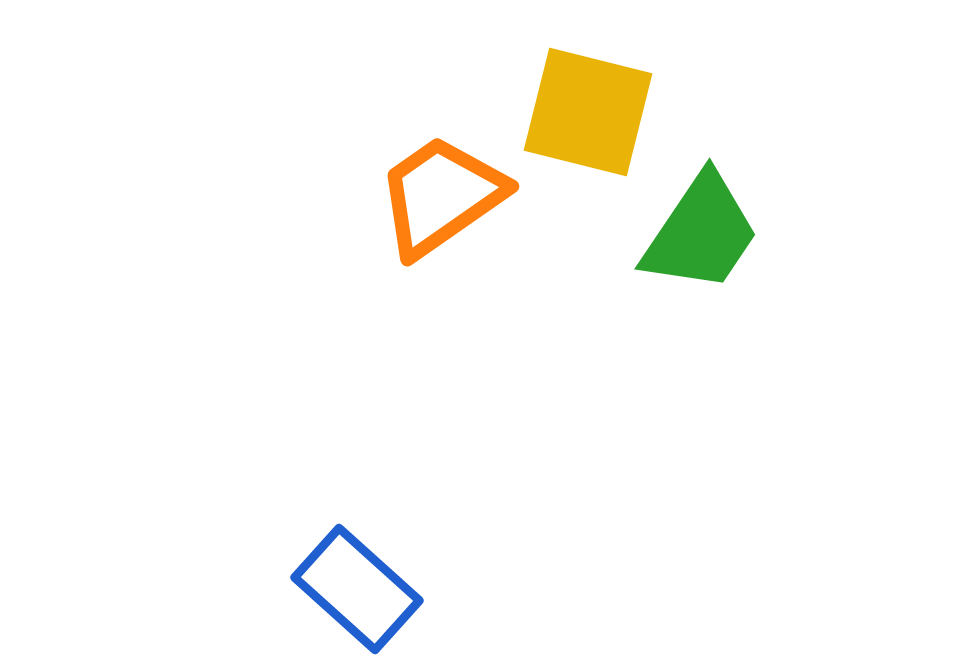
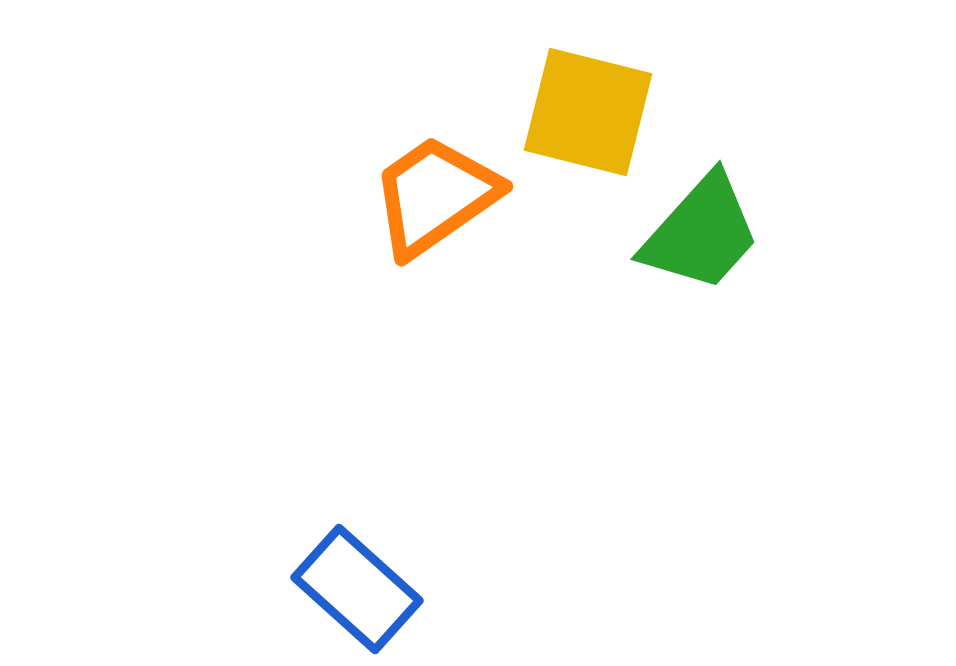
orange trapezoid: moved 6 px left
green trapezoid: rotated 8 degrees clockwise
